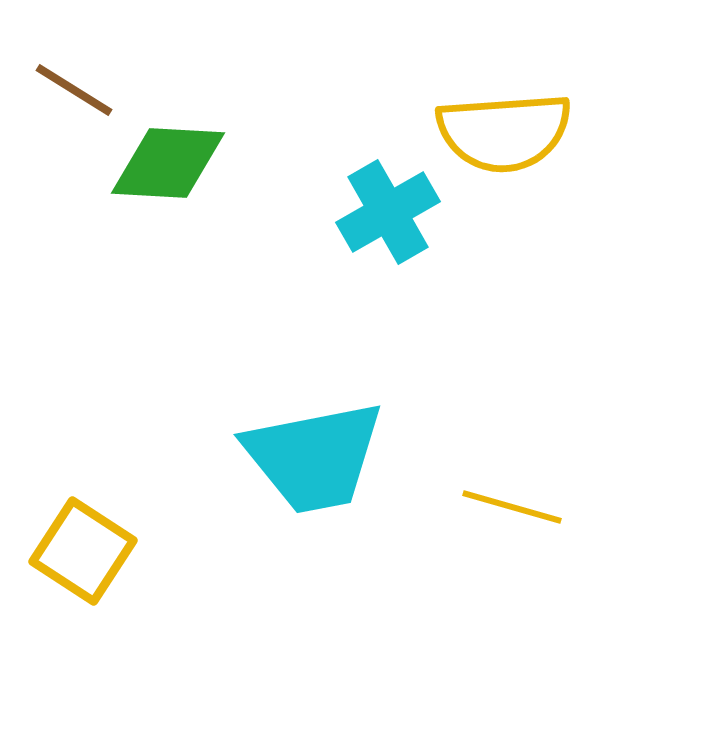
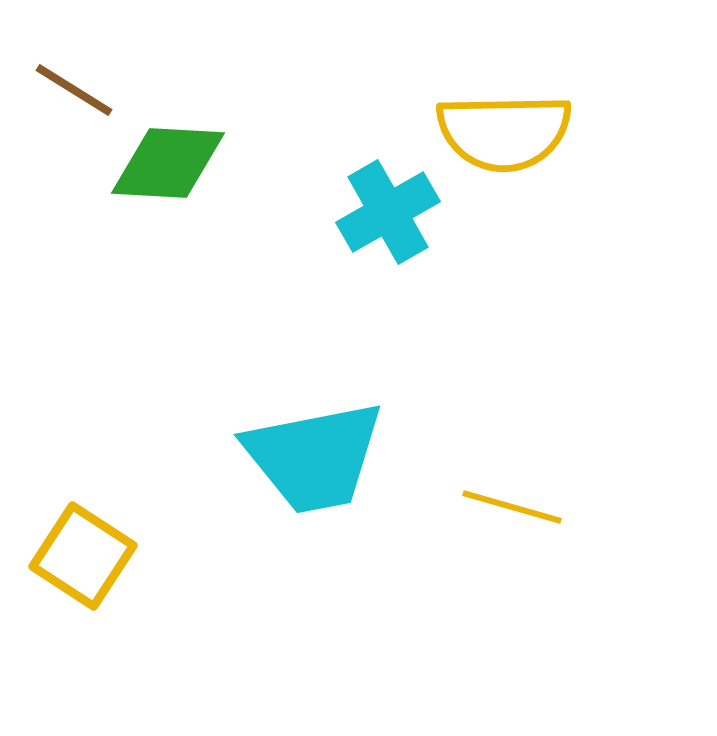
yellow semicircle: rotated 3 degrees clockwise
yellow square: moved 5 px down
